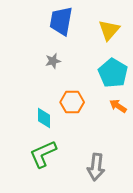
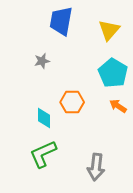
gray star: moved 11 px left
